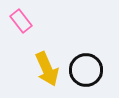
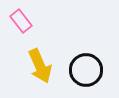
yellow arrow: moved 7 px left, 3 px up
